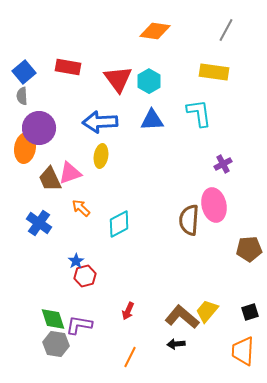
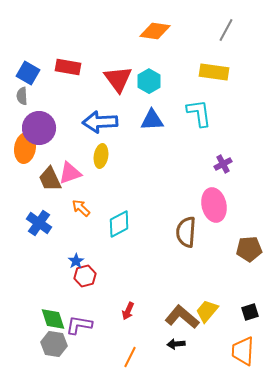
blue square: moved 4 px right, 1 px down; rotated 20 degrees counterclockwise
brown semicircle: moved 3 px left, 12 px down
gray hexagon: moved 2 px left
